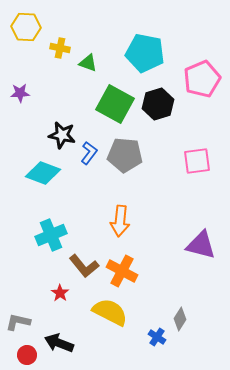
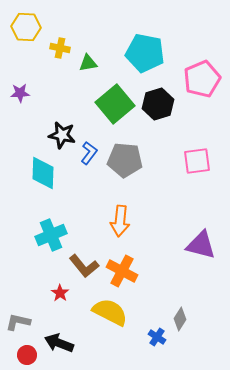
green triangle: rotated 30 degrees counterclockwise
green square: rotated 21 degrees clockwise
gray pentagon: moved 5 px down
cyan diamond: rotated 72 degrees clockwise
